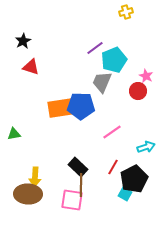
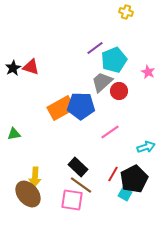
yellow cross: rotated 32 degrees clockwise
black star: moved 10 px left, 27 px down
pink star: moved 2 px right, 4 px up
gray trapezoid: rotated 25 degrees clockwise
red circle: moved 19 px left
orange rectangle: rotated 20 degrees counterclockwise
pink line: moved 2 px left
red line: moved 7 px down
brown line: rotated 55 degrees counterclockwise
brown ellipse: rotated 48 degrees clockwise
